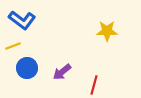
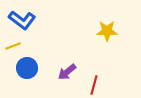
purple arrow: moved 5 px right
